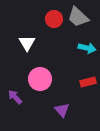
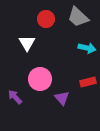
red circle: moved 8 px left
purple triangle: moved 12 px up
